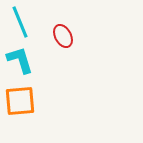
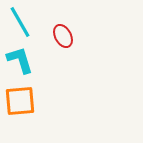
cyan line: rotated 8 degrees counterclockwise
